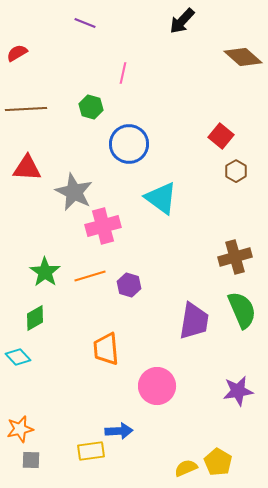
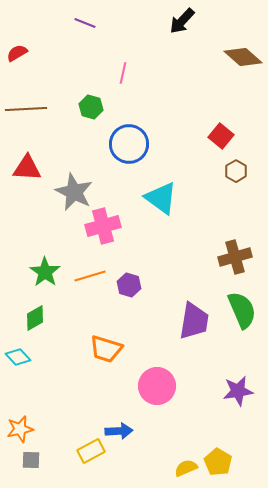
orange trapezoid: rotated 68 degrees counterclockwise
yellow rectangle: rotated 20 degrees counterclockwise
